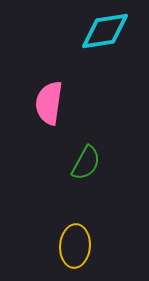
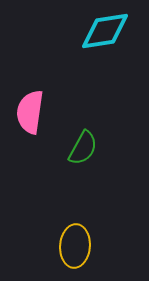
pink semicircle: moved 19 px left, 9 px down
green semicircle: moved 3 px left, 15 px up
